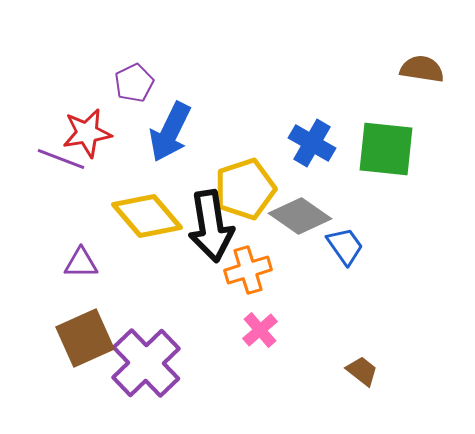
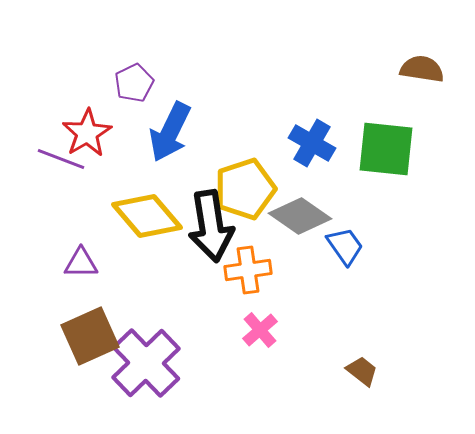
red star: rotated 21 degrees counterclockwise
orange cross: rotated 9 degrees clockwise
brown square: moved 5 px right, 2 px up
